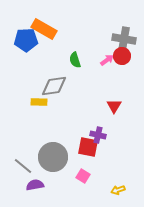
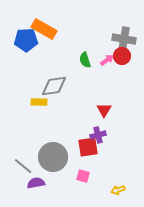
green semicircle: moved 10 px right
red triangle: moved 10 px left, 4 px down
purple cross: rotated 28 degrees counterclockwise
red square: rotated 20 degrees counterclockwise
pink square: rotated 16 degrees counterclockwise
purple semicircle: moved 1 px right, 2 px up
